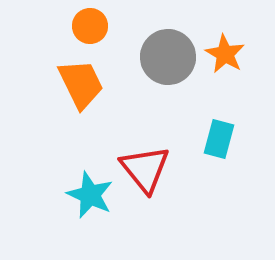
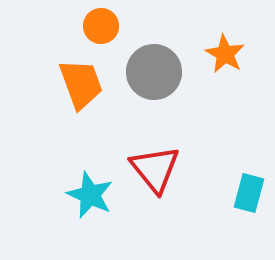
orange circle: moved 11 px right
gray circle: moved 14 px left, 15 px down
orange trapezoid: rotated 6 degrees clockwise
cyan rectangle: moved 30 px right, 54 px down
red triangle: moved 10 px right
